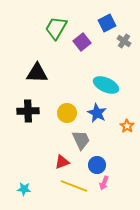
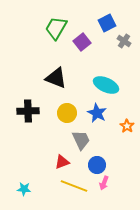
black triangle: moved 19 px right, 5 px down; rotated 20 degrees clockwise
